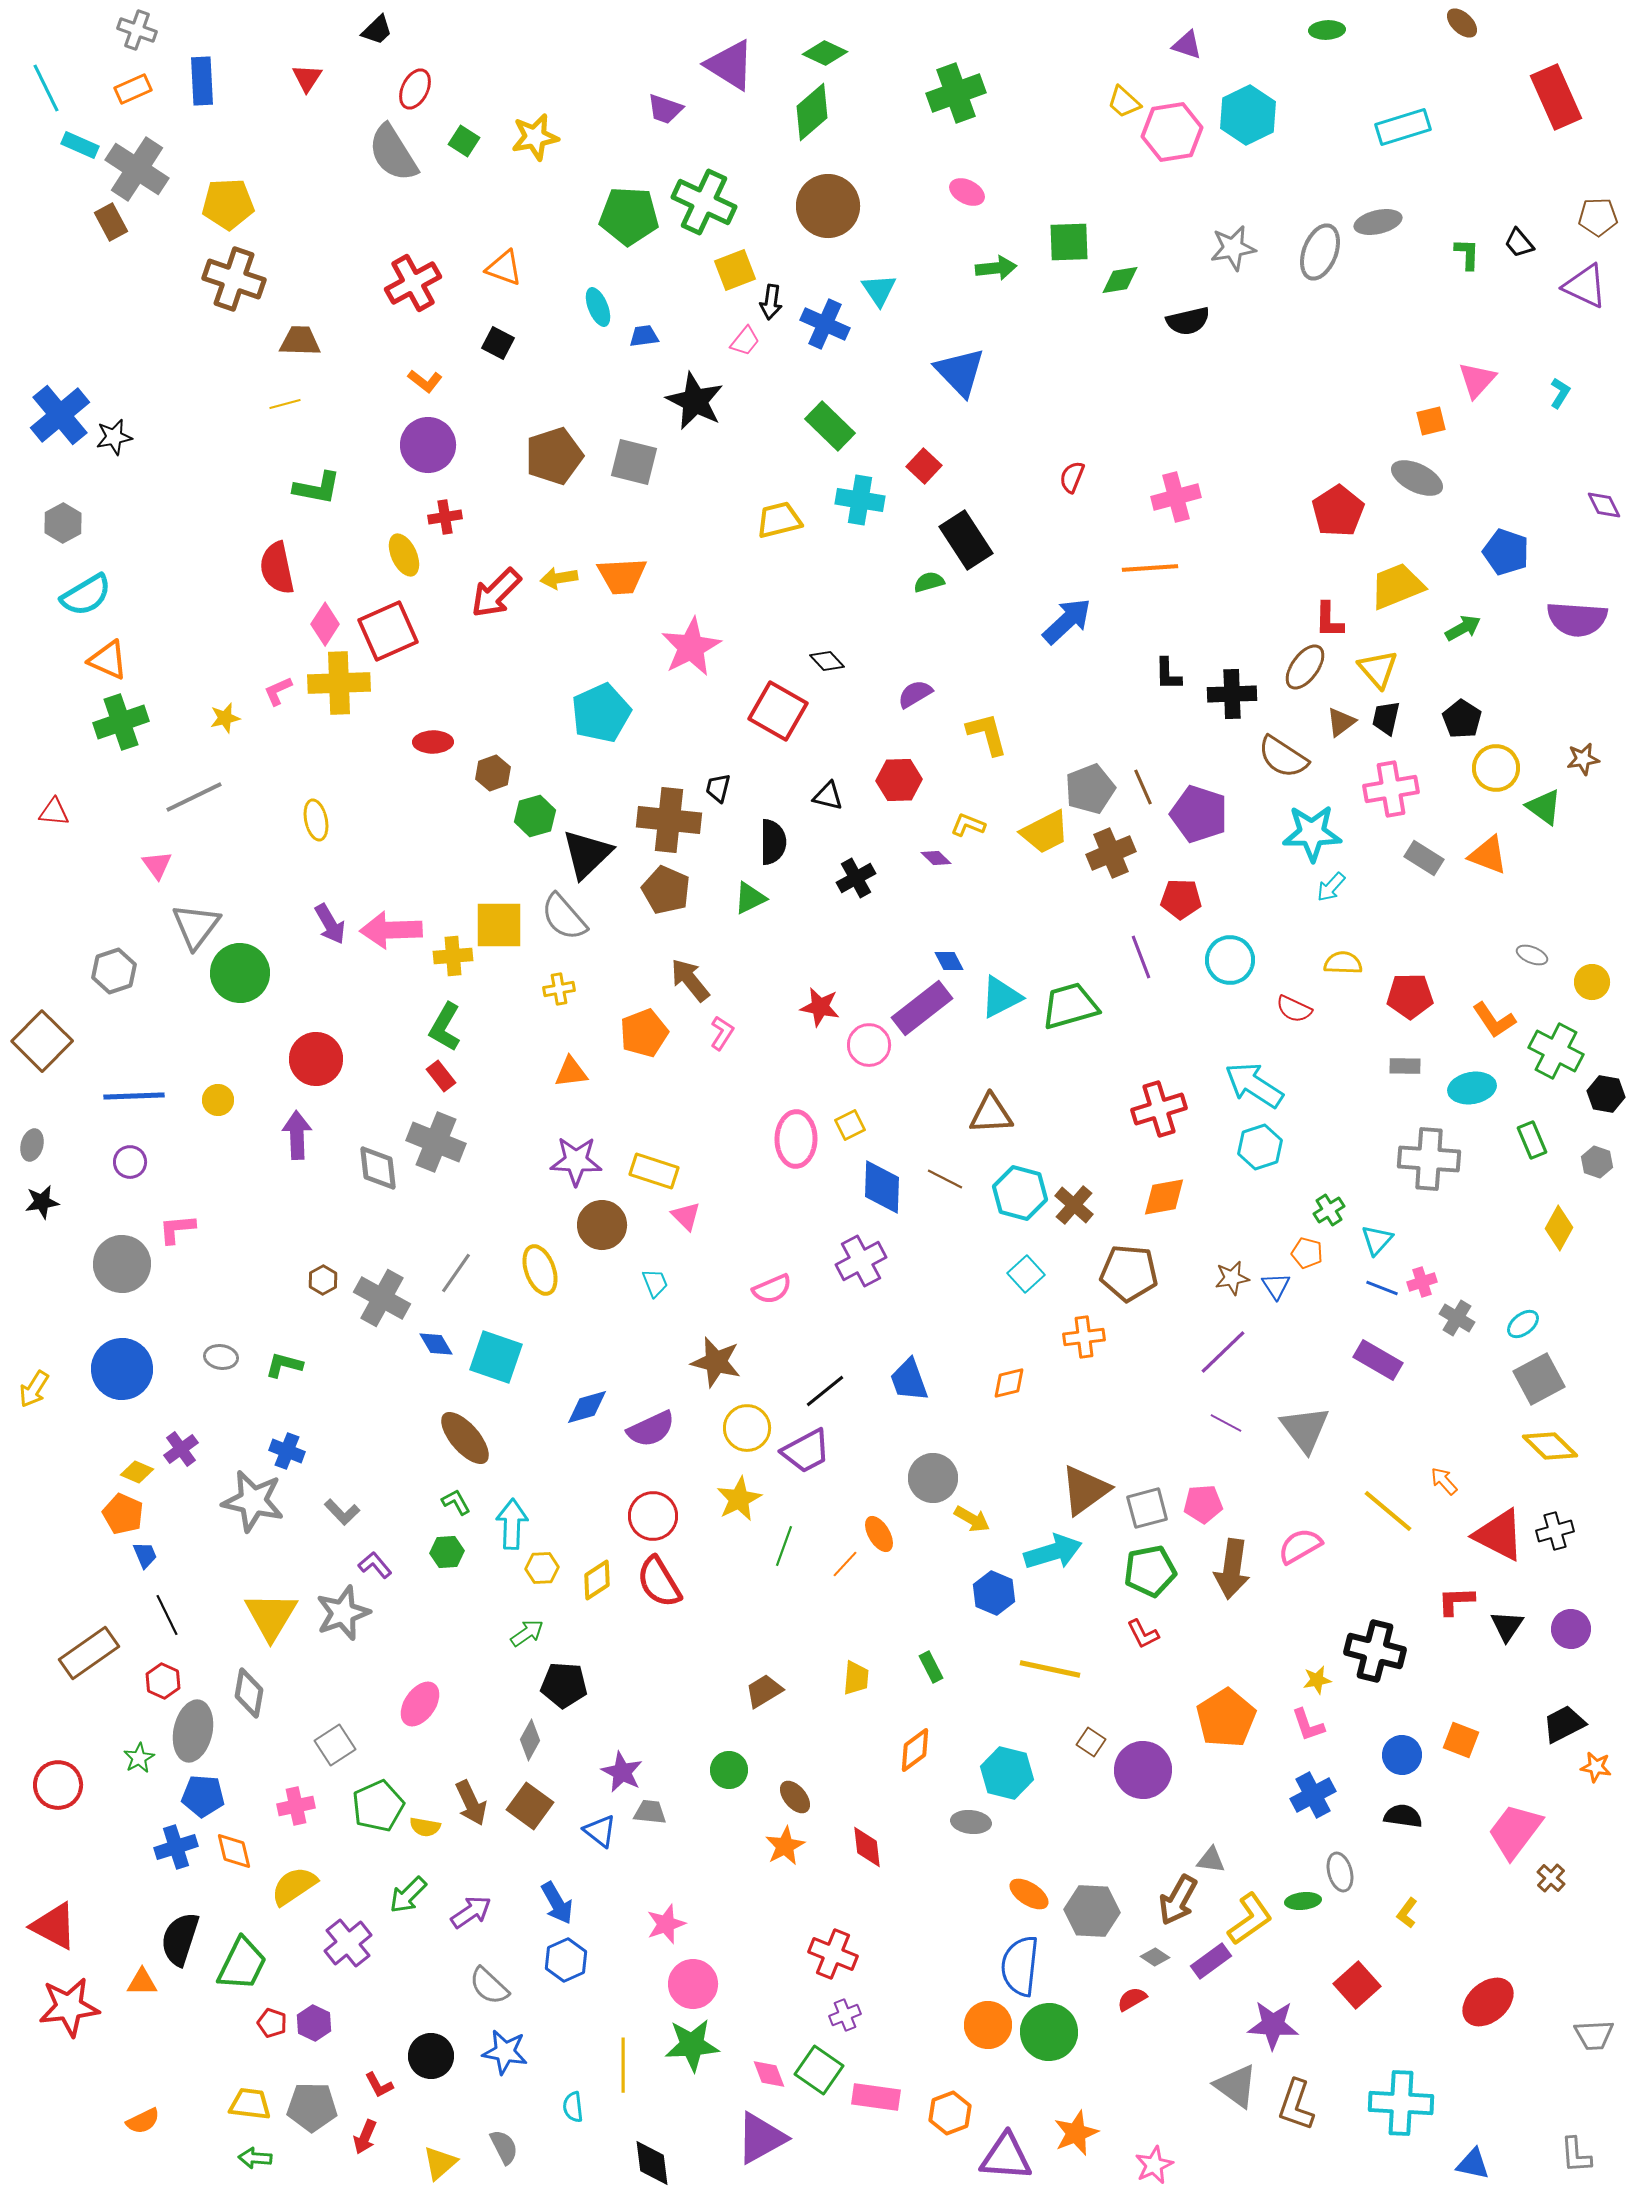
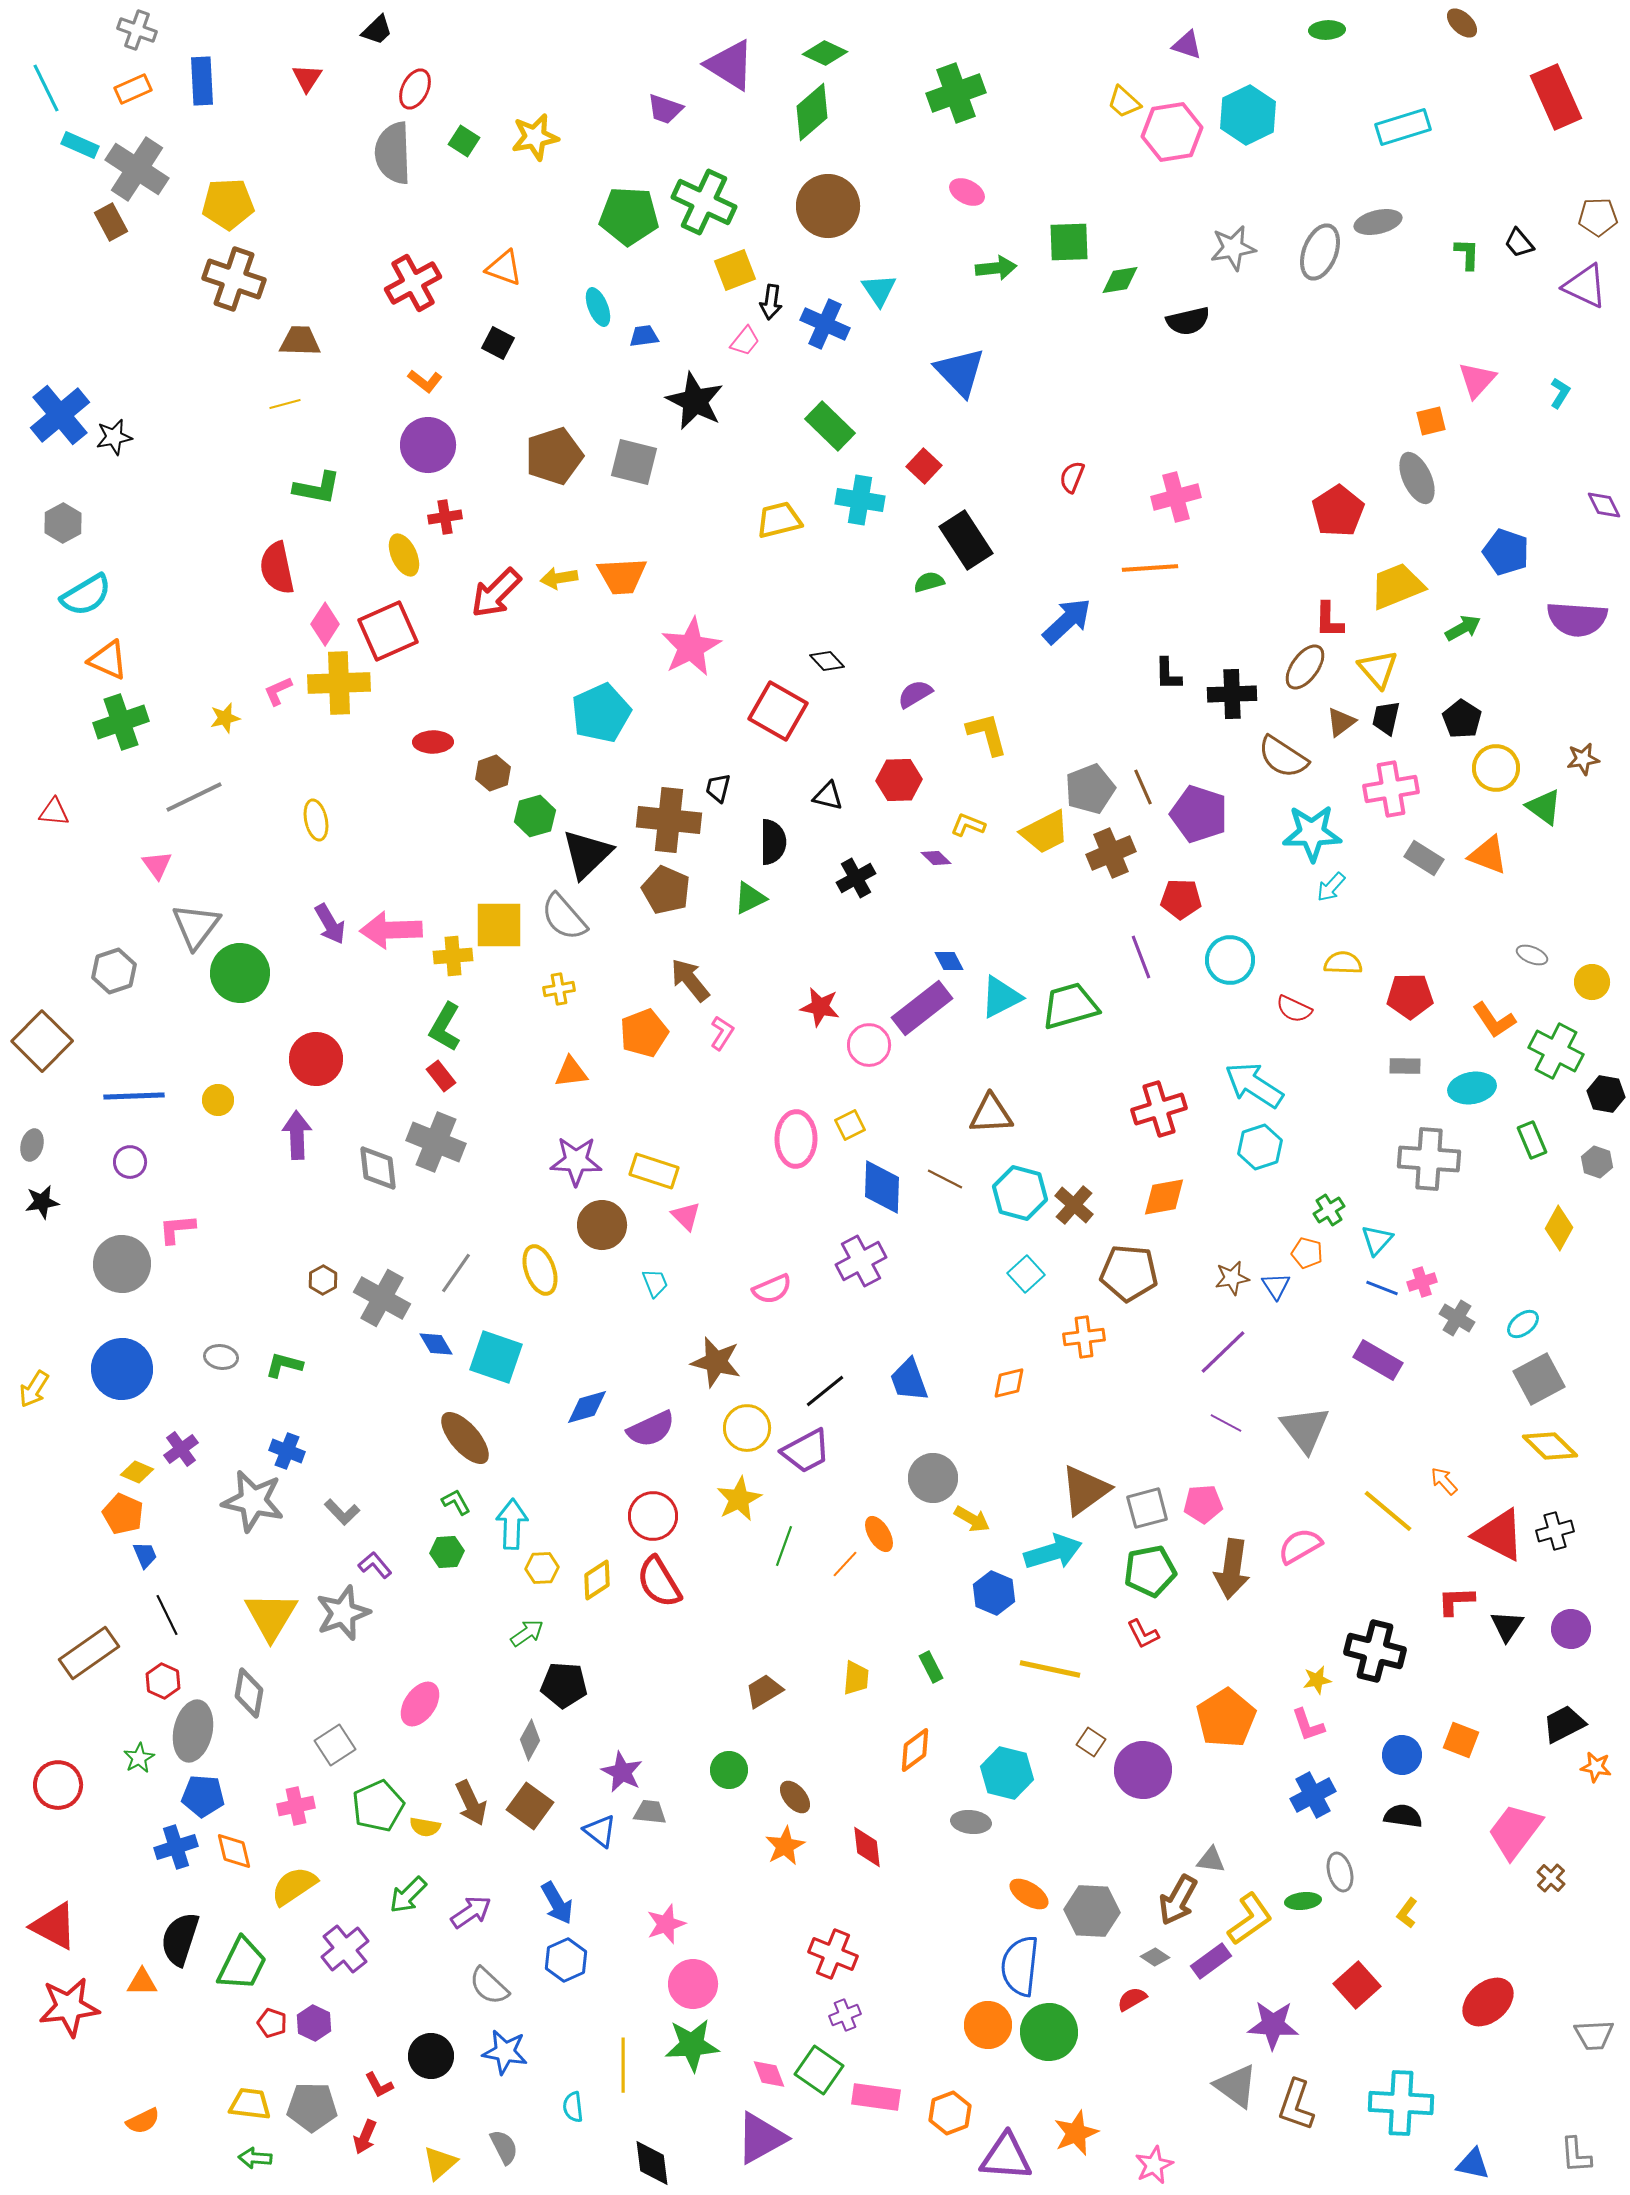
gray semicircle at (393, 153): rotated 30 degrees clockwise
gray ellipse at (1417, 478): rotated 39 degrees clockwise
purple cross at (348, 1943): moved 3 px left, 6 px down
